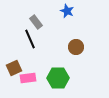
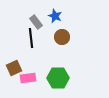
blue star: moved 12 px left, 5 px down
black line: moved 1 px right, 1 px up; rotated 18 degrees clockwise
brown circle: moved 14 px left, 10 px up
